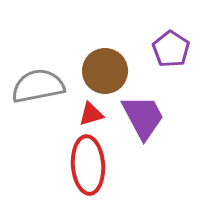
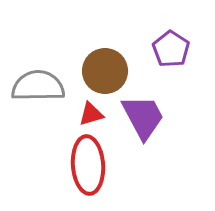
gray semicircle: rotated 10 degrees clockwise
